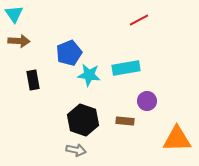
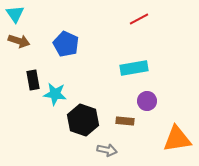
cyan triangle: moved 1 px right
red line: moved 1 px up
brown arrow: rotated 15 degrees clockwise
blue pentagon: moved 3 px left, 9 px up; rotated 25 degrees counterclockwise
cyan rectangle: moved 8 px right
cyan star: moved 34 px left, 19 px down
orange triangle: rotated 8 degrees counterclockwise
gray arrow: moved 31 px right
